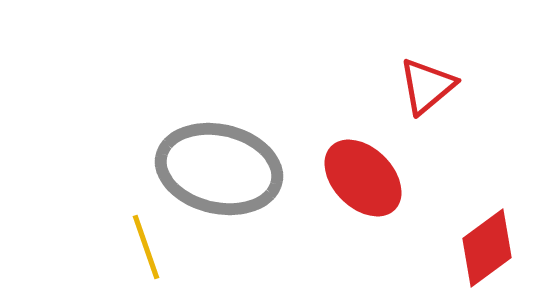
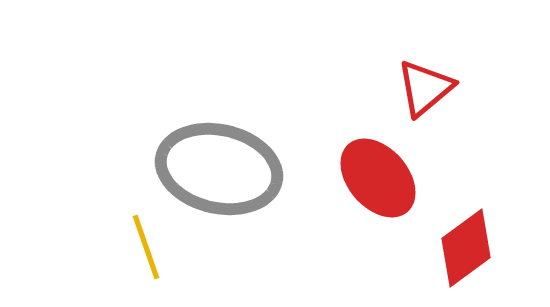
red triangle: moved 2 px left, 2 px down
red ellipse: moved 15 px right; rotated 4 degrees clockwise
red diamond: moved 21 px left
